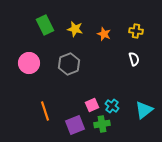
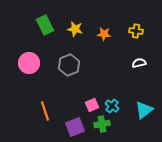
orange star: rotated 16 degrees counterclockwise
white semicircle: moved 5 px right, 4 px down; rotated 88 degrees counterclockwise
gray hexagon: moved 1 px down
purple square: moved 2 px down
